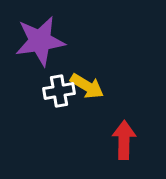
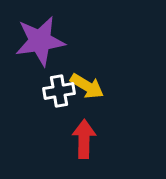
red arrow: moved 40 px left, 1 px up
